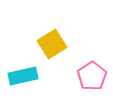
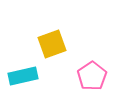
yellow square: rotated 12 degrees clockwise
